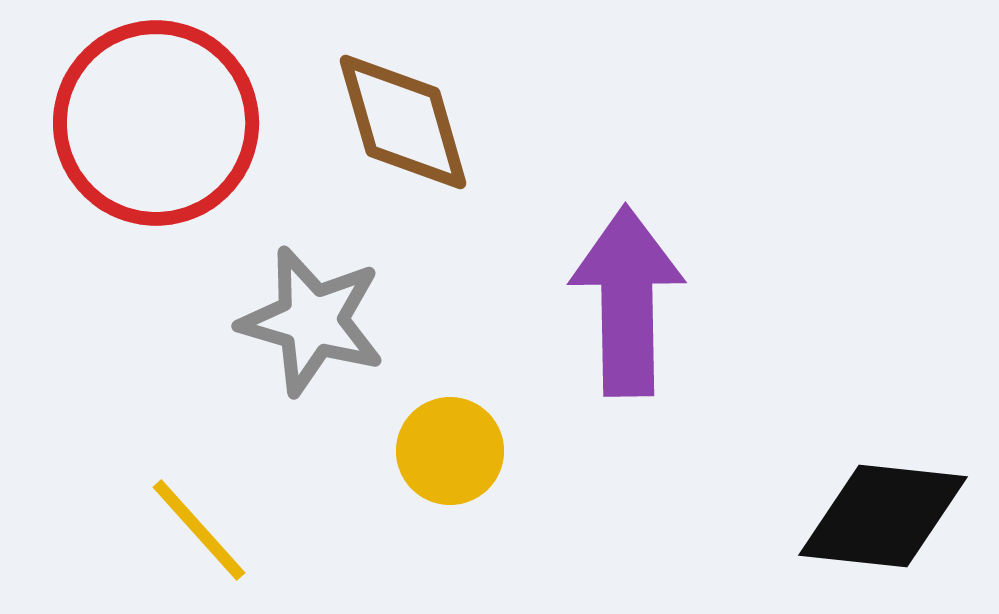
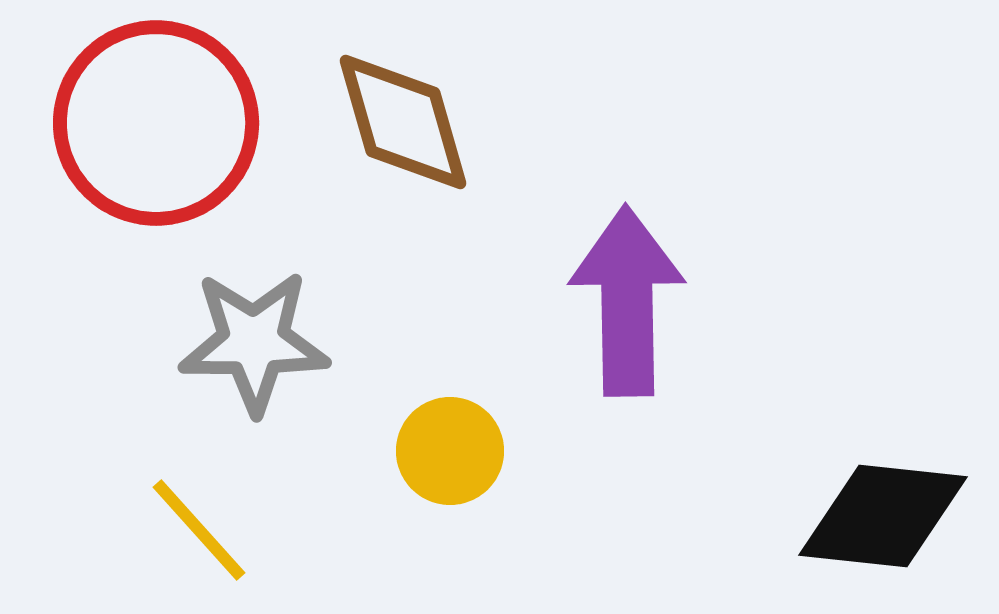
gray star: moved 58 px left, 21 px down; rotated 16 degrees counterclockwise
